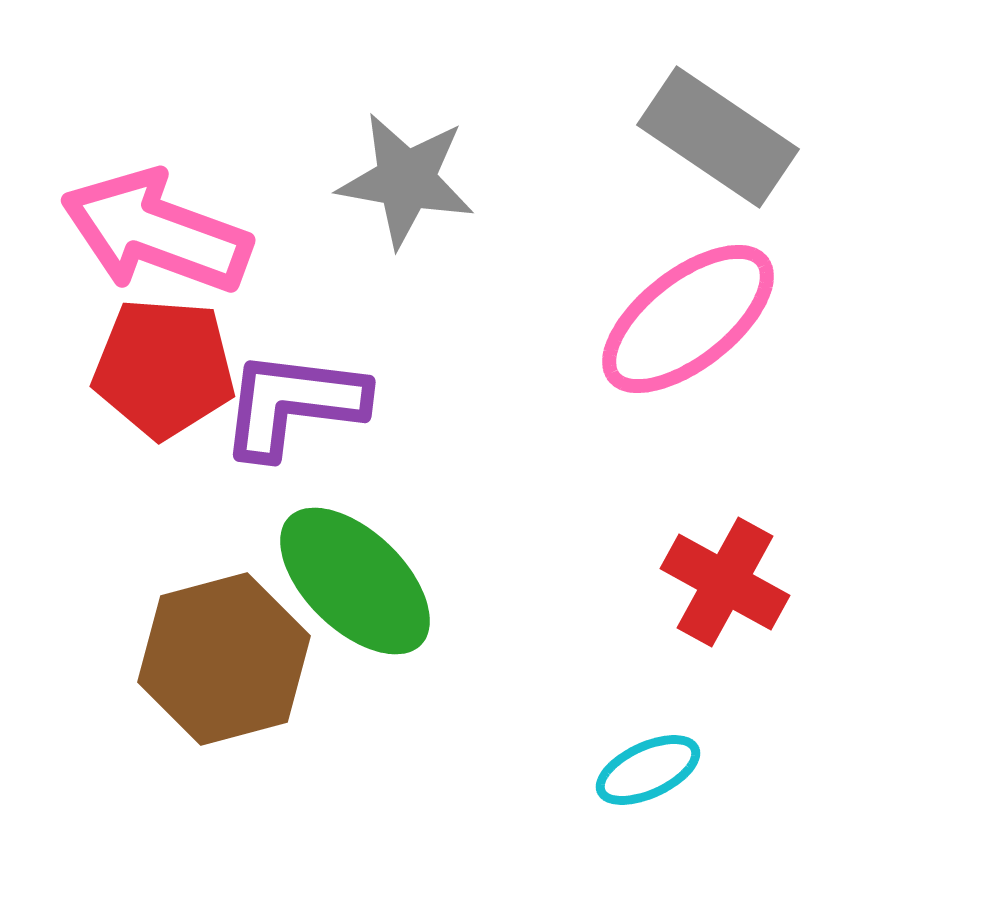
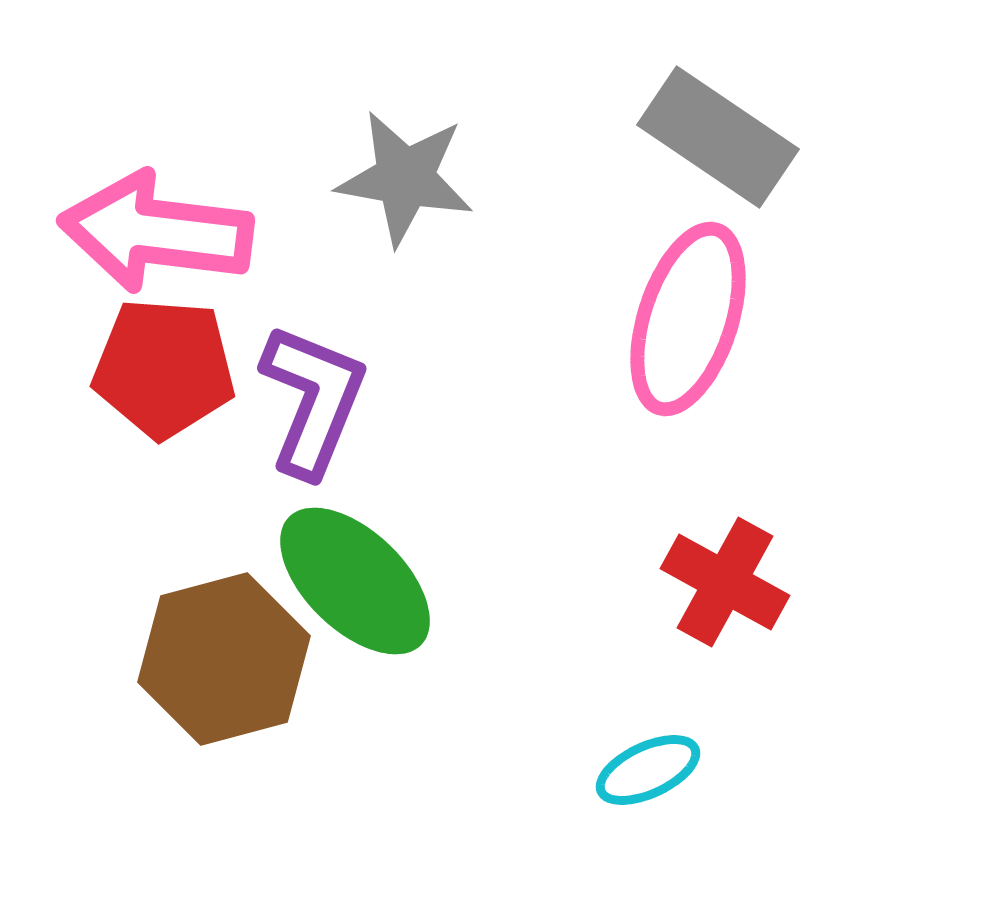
gray star: moved 1 px left, 2 px up
pink arrow: rotated 13 degrees counterclockwise
pink ellipse: rotated 34 degrees counterclockwise
purple L-shape: moved 20 px right, 4 px up; rotated 105 degrees clockwise
